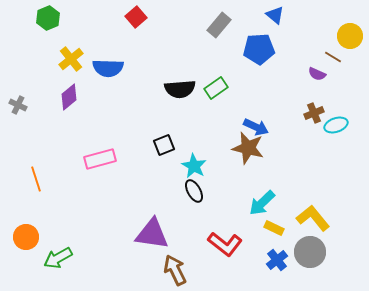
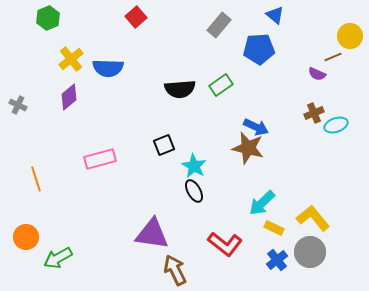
brown line: rotated 54 degrees counterclockwise
green rectangle: moved 5 px right, 3 px up
